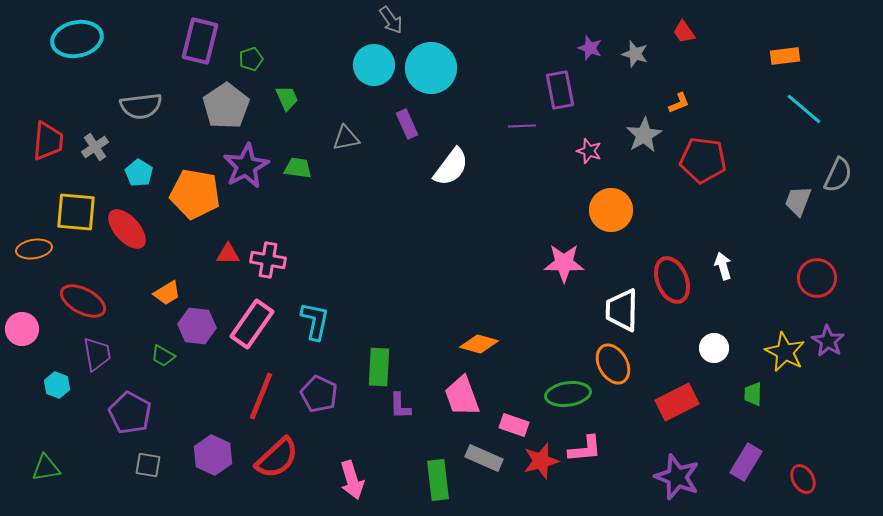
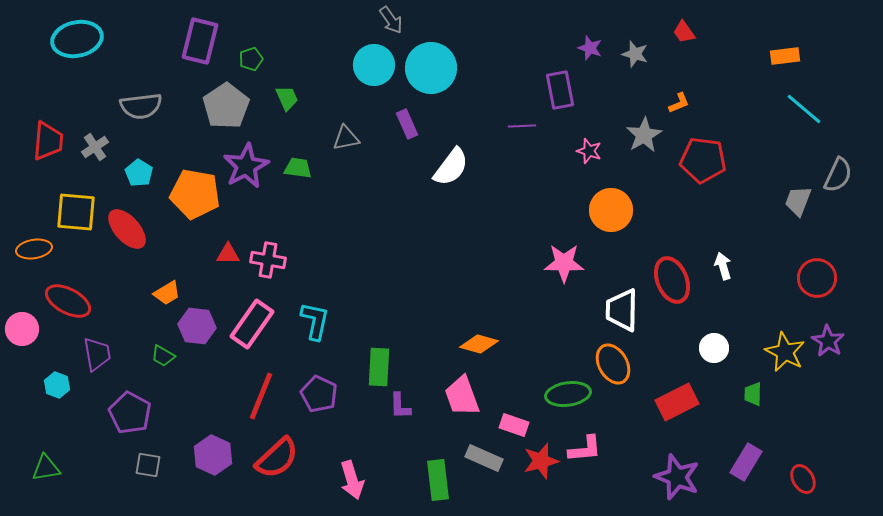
red ellipse at (83, 301): moved 15 px left
